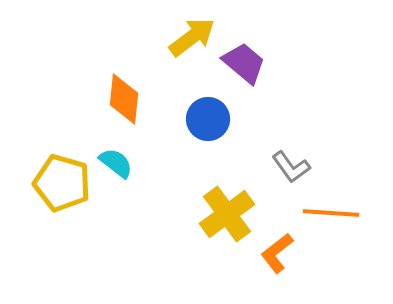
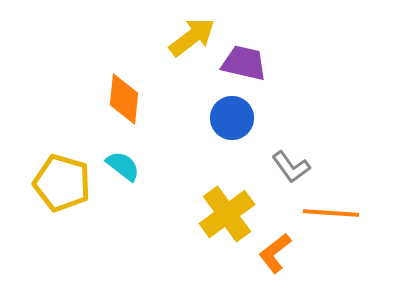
purple trapezoid: rotated 27 degrees counterclockwise
blue circle: moved 24 px right, 1 px up
cyan semicircle: moved 7 px right, 3 px down
orange L-shape: moved 2 px left
